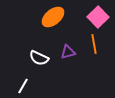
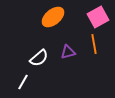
pink square: rotated 15 degrees clockwise
white semicircle: rotated 66 degrees counterclockwise
white line: moved 4 px up
